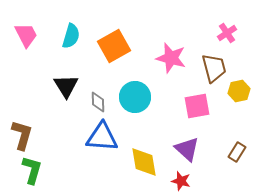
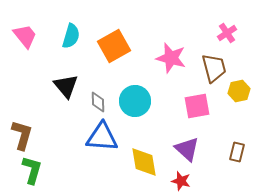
pink trapezoid: moved 1 px left, 1 px down; rotated 12 degrees counterclockwise
black triangle: rotated 8 degrees counterclockwise
cyan circle: moved 4 px down
brown rectangle: rotated 18 degrees counterclockwise
